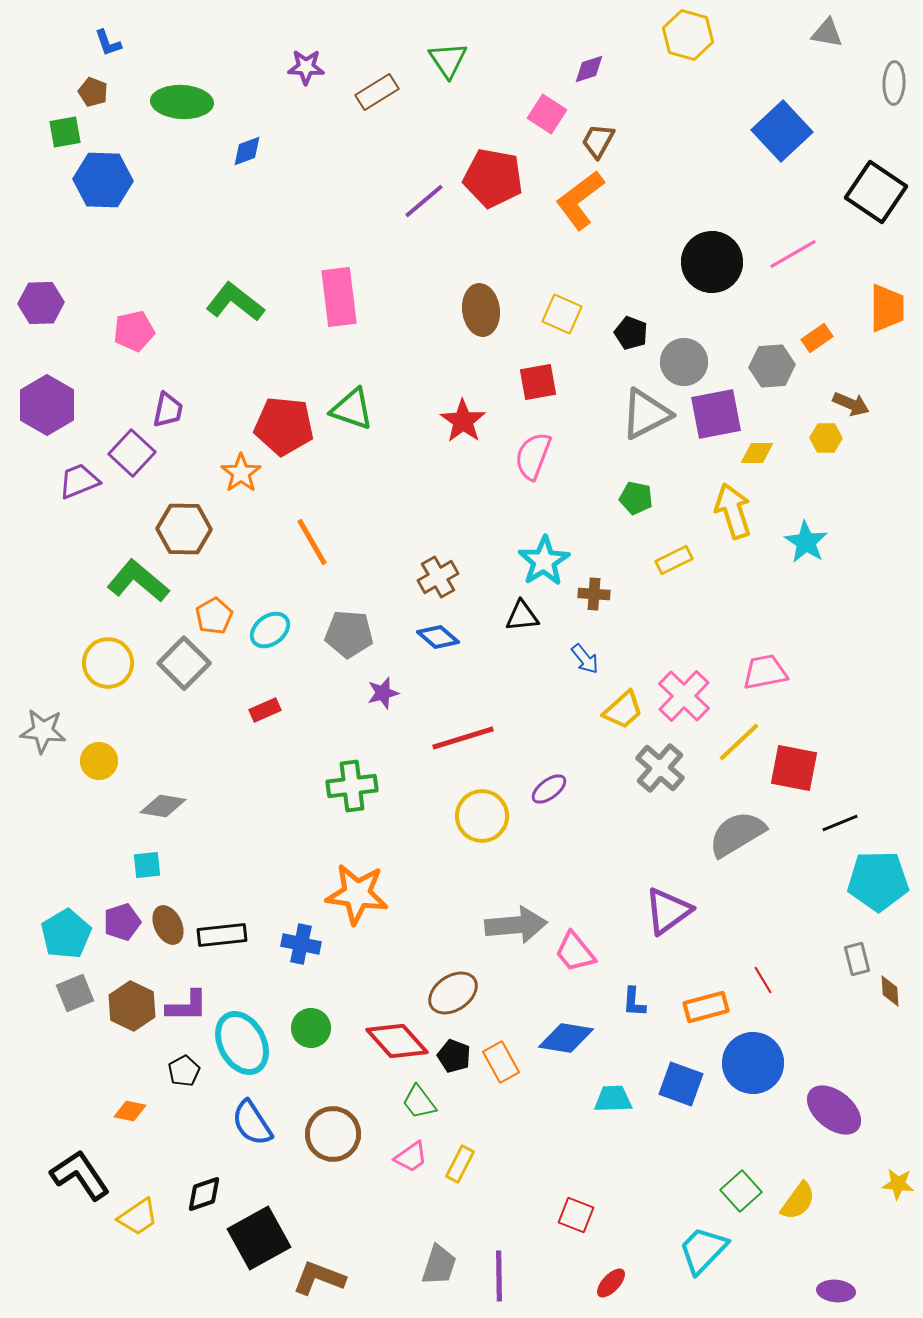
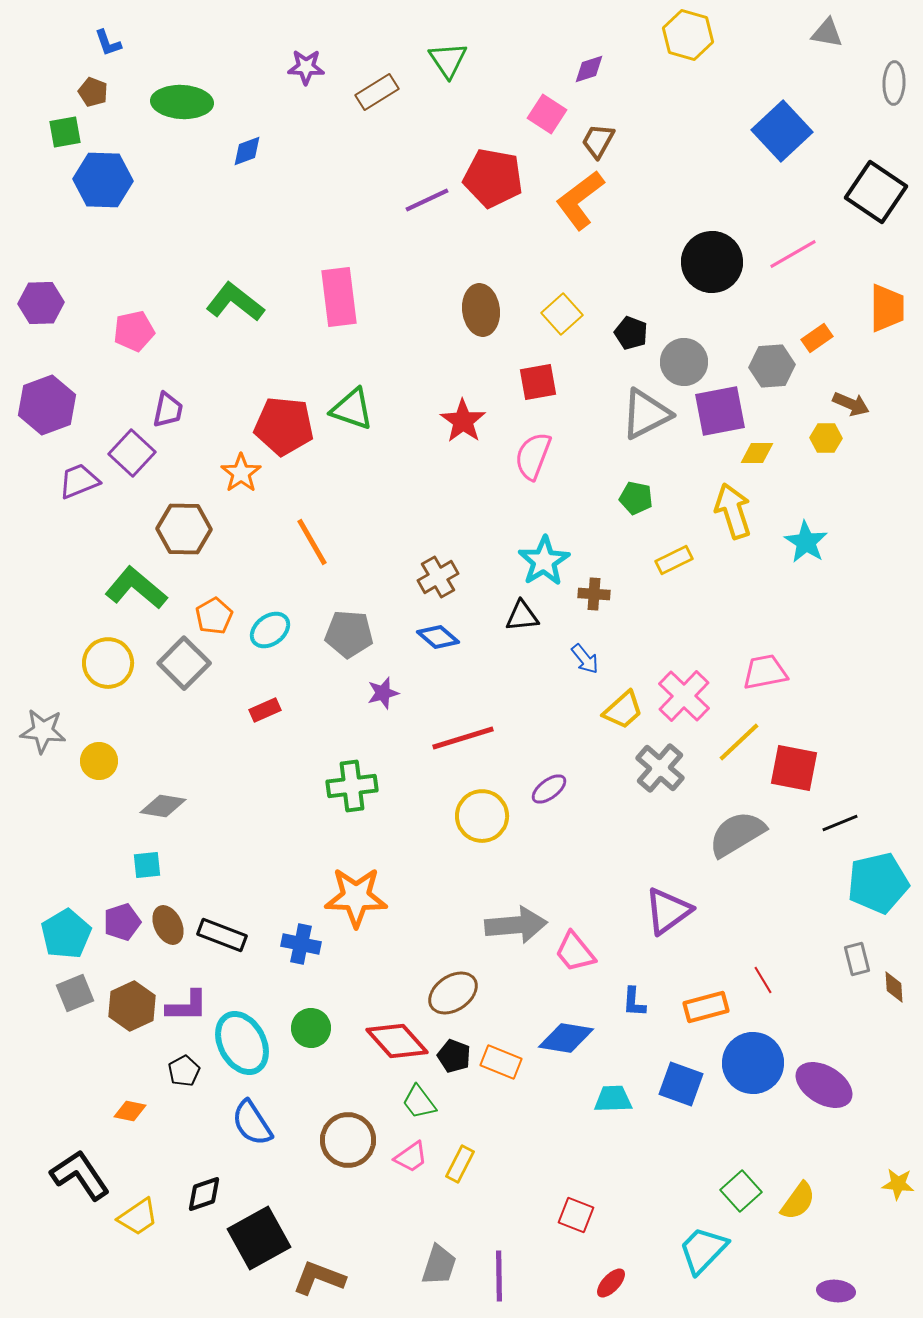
purple line at (424, 201): moved 3 px right, 1 px up; rotated 15 degrees clockwise
yellow square at (562, 314): rotated 24 degrees clockwise
purple hexagon at (47, 405): rotated 10 degrees clockwise
purple square at (716, 414): moved 4 px right, 3 px up
green L-shape at (138, 581): moved 2 px left, 7 px down
cyan pentagon at (878, 881): moved 2 px down; rotated 12 degrees counterclockwise
orange star at (357, 894): moved 1 px left, 3 px down; rotated 6 degrees counterclockwise
black rectangle at (222, 935): rotated 27 degrees clockwise
brown diamond at (890, 991): moved 4 px right, 4 px up
brown hexagon at (132, 1006): rotated 9 degrees clockwise
orange rectangle at (501, 1062): rotated 39 degrees counterclockwise
purple ellipse at (834, 1110): moved 10 px left, 25 px up; rotated 8 degrees counterclockwise
brown circle at (333, 1134): moved 15 px right, 6 px down
